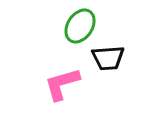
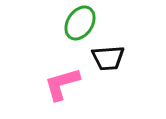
green ellipse: moved 3 px up
